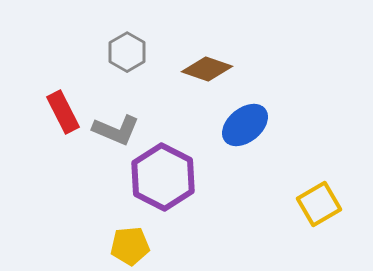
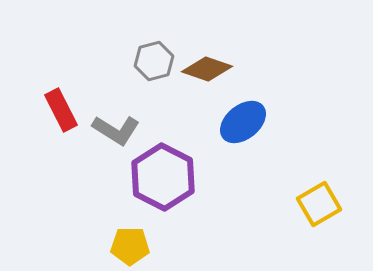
gray hexagon: moved 27 px right, 9 px down; rotated 15 degrees clockwise
red rectangle: moved 2 px left, 2 px up
blue ellipse: moved 2 px left, 3 px up
gray L-shape: rotated 9 degrees clockwise
yellow pentagon: rotated 6 degrees clockwise
